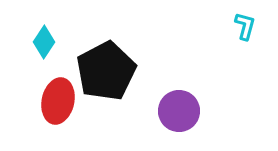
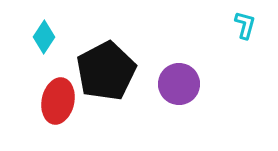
cyan L-shape: moved 1 px up
cyan diamond: moved 5 px up
purple circle: moved 27 px up
